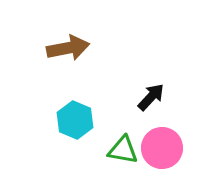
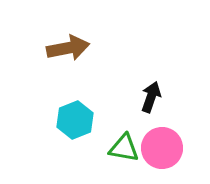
black arrow: rotated 24 degrees counterclockwise
cyan hexagon: rotated 15 degrees clockwise
green triangle: moved 1 px right, 2 px up
